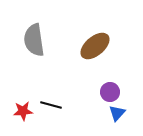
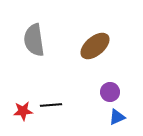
black line: rotated 20 degrees counterclockwise
blue triangle: moved 4 px down; rotated 24 degrees clockwise
